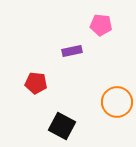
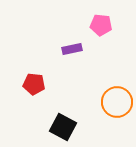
purple rectangle: moved 2 px up
red pentagon: moved 2 px left, 1 px down
black square: moved 1 px right, 1 px down
